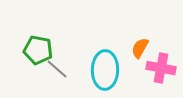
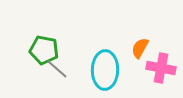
green pentagon: moved 6 px right
